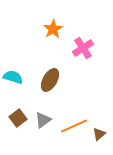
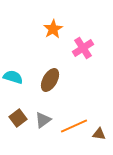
brown triangle: rotated 48 degrees clockwise
